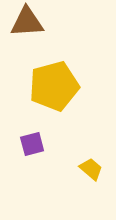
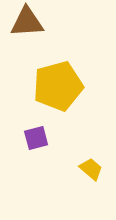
yellow pentagon: moved 4 px right
purple square: moved 4 px right, 6 px up
